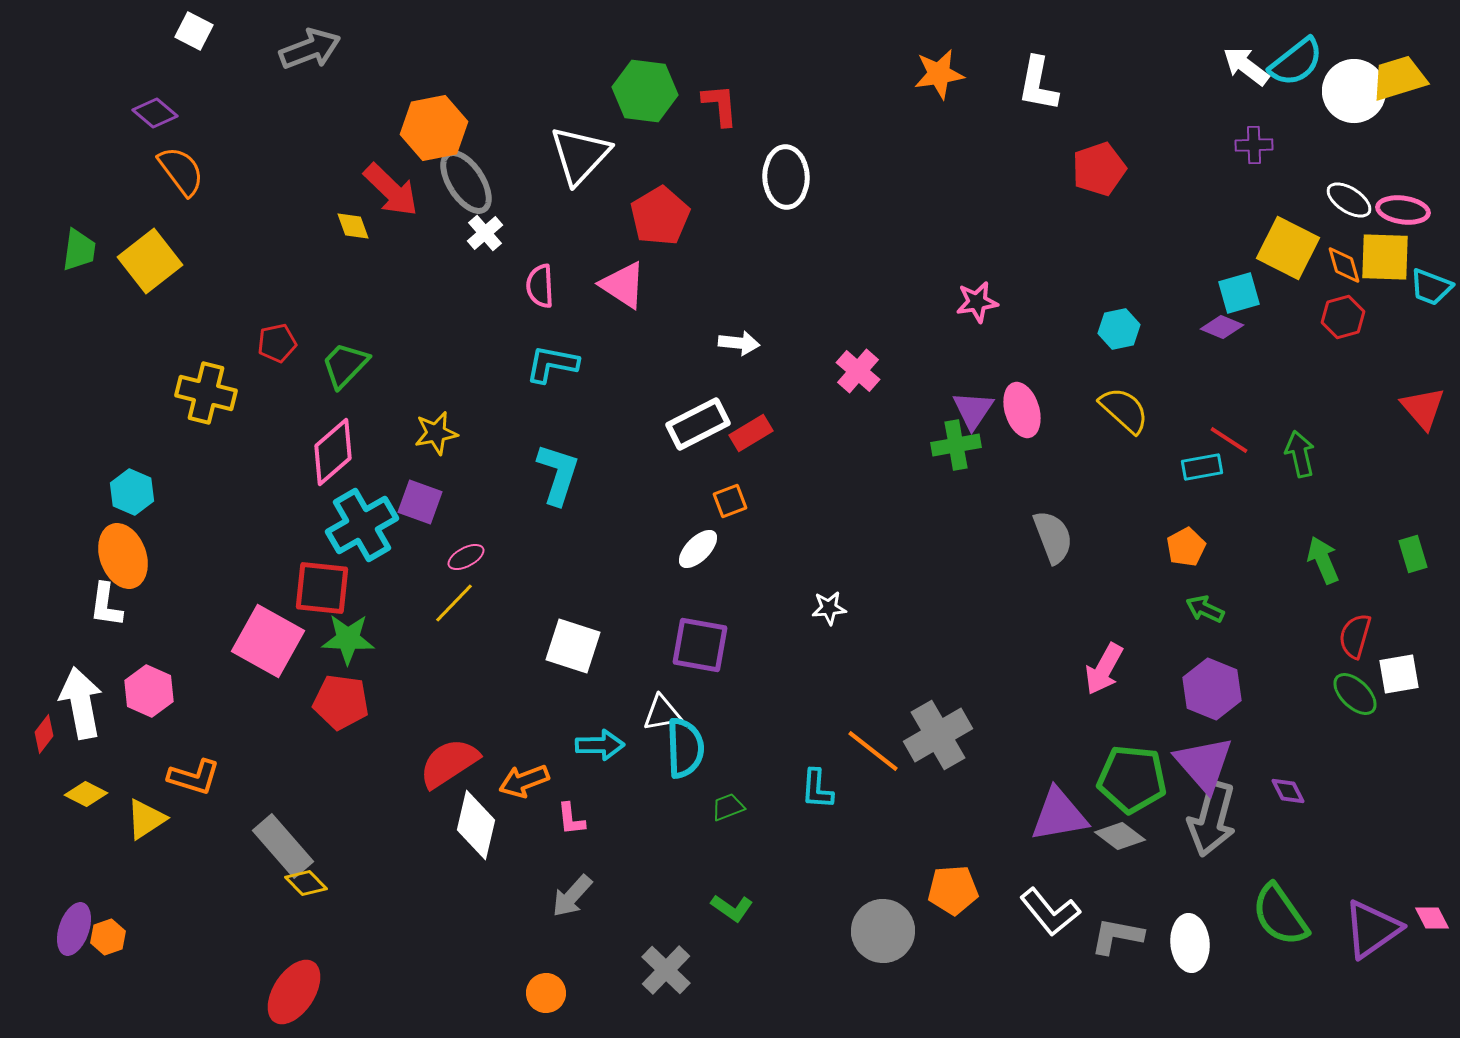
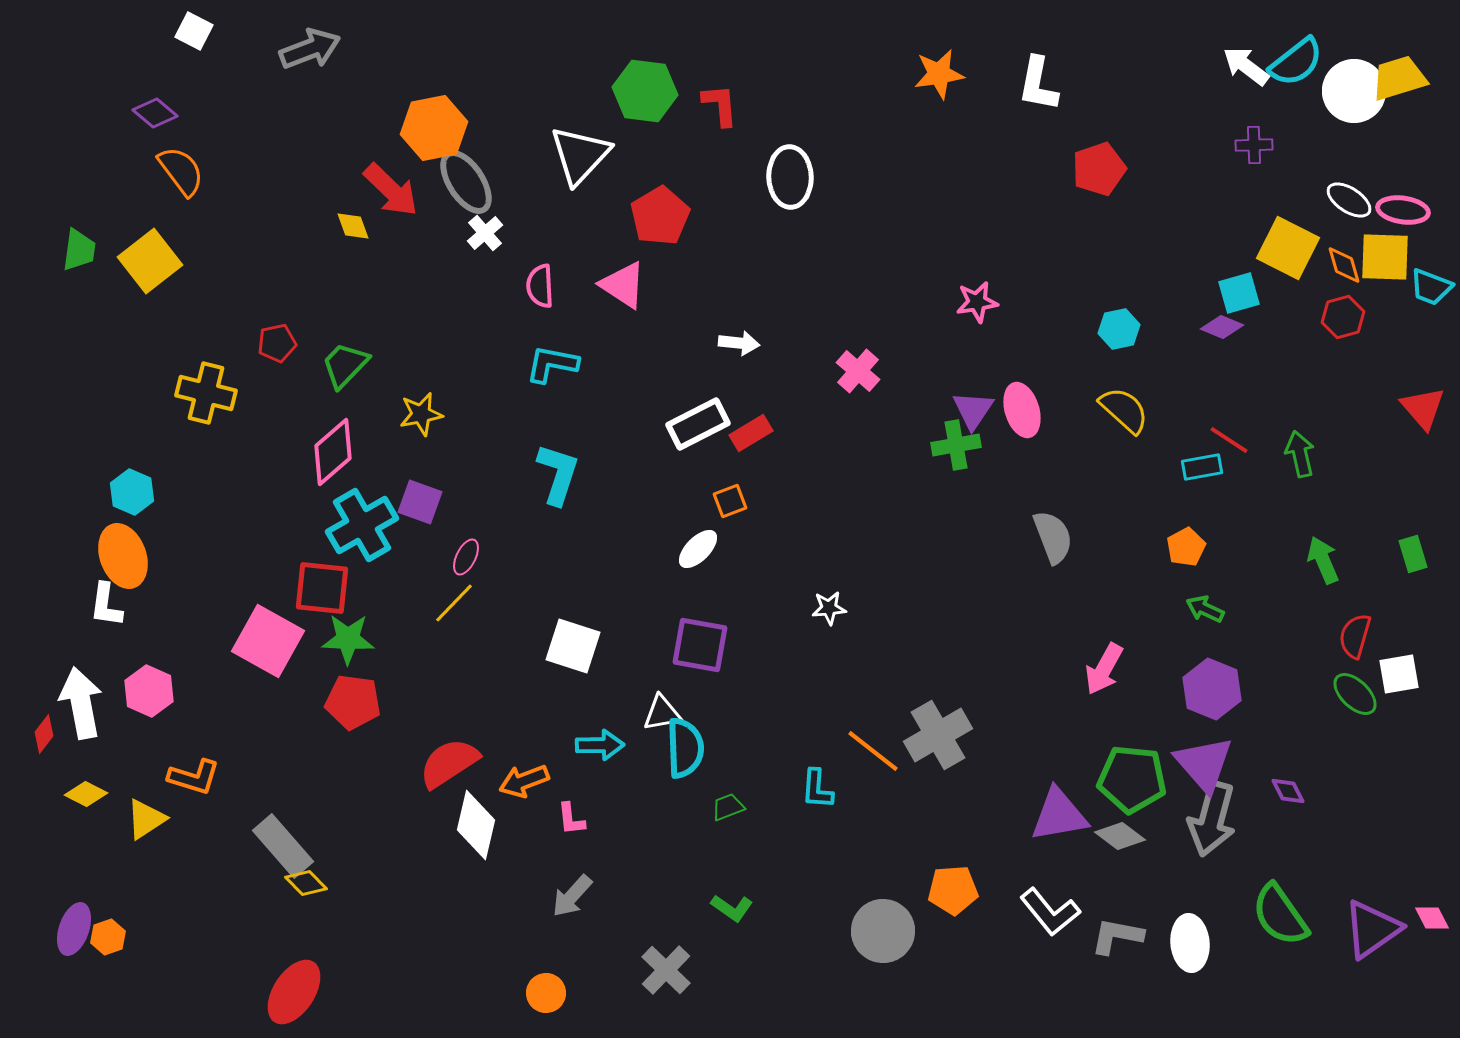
white ellipse at (786, 177): moved 4 px right
yellow star at (436, 433): moved 15 px left, 19 px up
pink ellipse at (466, 557): rotated 36 degrees counterclockwise
red pentagon at (341, 702): moved 12 px right
